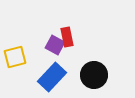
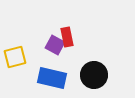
blue rectangle: moved 1 px down; rotated 60 degrees clockwise
